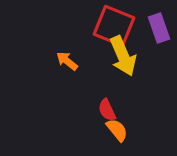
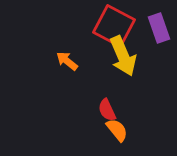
red square: rotated 6 degrees clockwise
